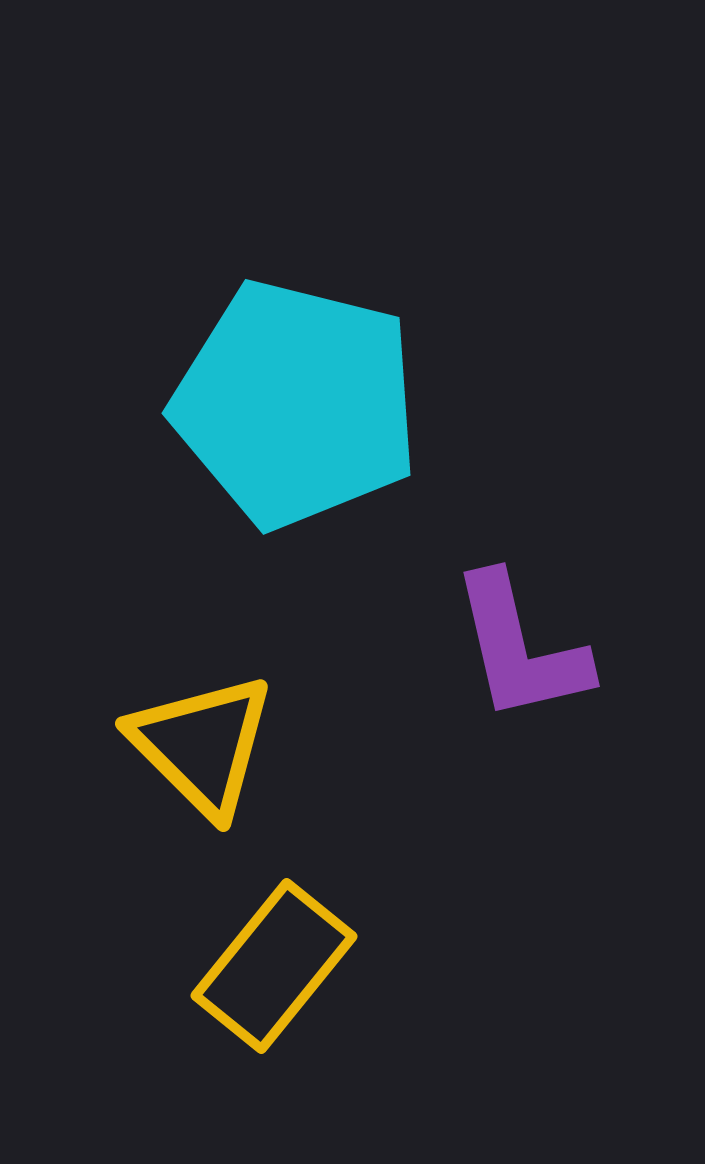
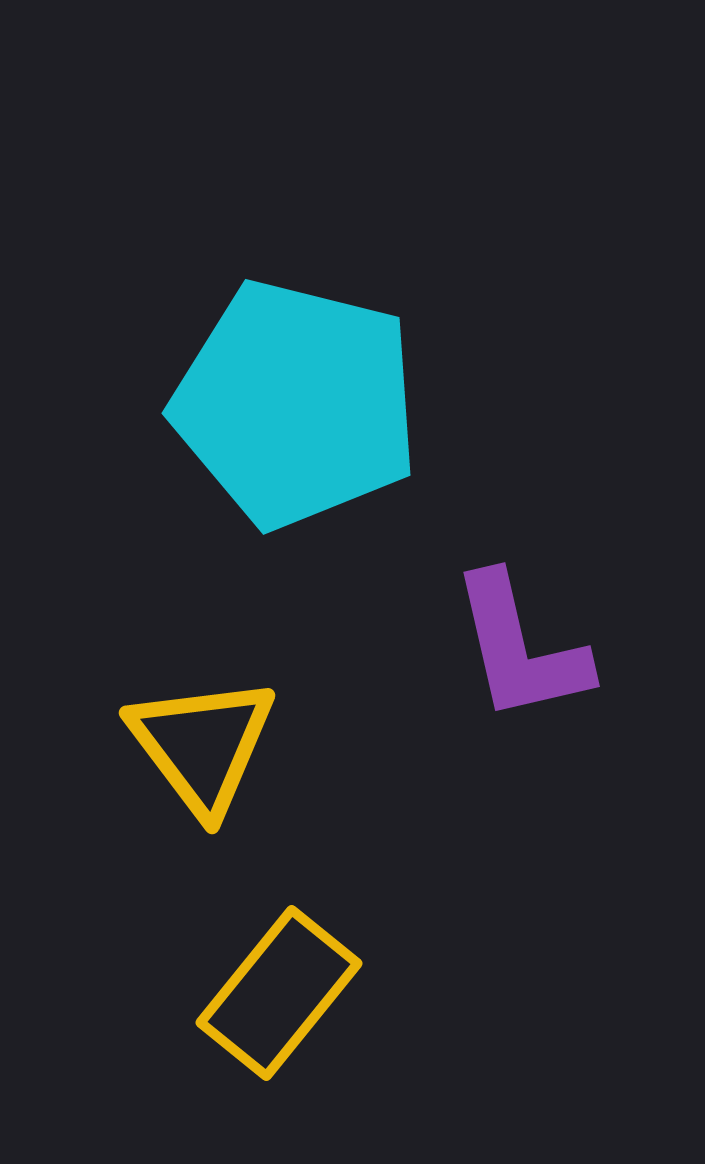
yellow triangle: rotated 8 degrees clockwise
yellow rectangle: moved 5 px right, 27 px down
